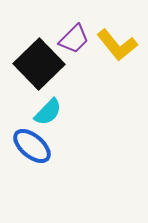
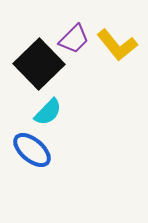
blue ellipse: moved 4 px down
